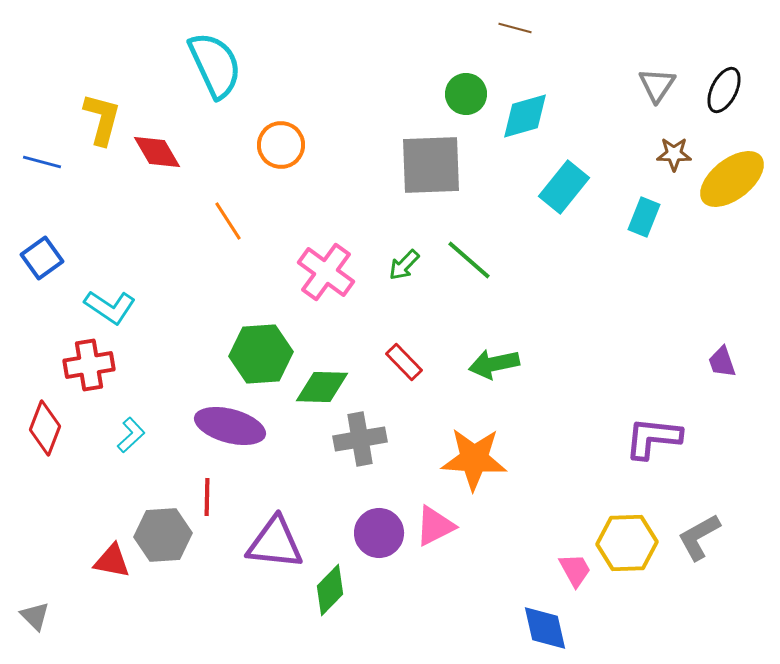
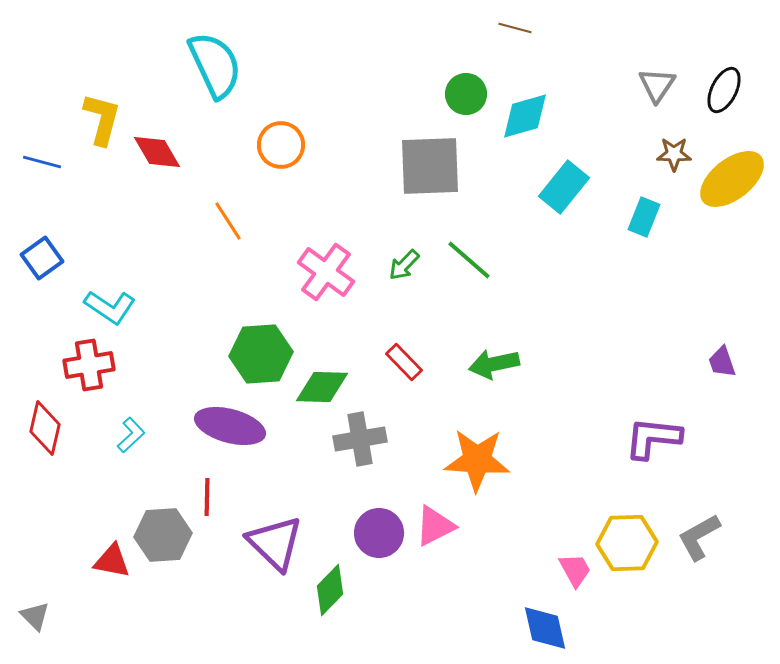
gray square at (431, 165): moved 1 px left, 1 px down
red diamond at (45, 428): rotated 8 degrees counterclockwise
orange star at (474, 459): moved 3 px right, 1 px down
purple triangle at (275, 543): rotated 38 degrees clockwise
